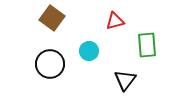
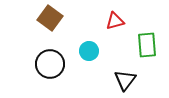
brown square: moved 2 px left
